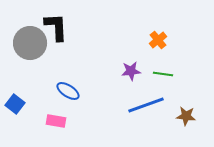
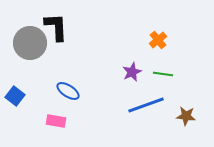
purple star: moved 1 px right, 1 px down; rotated 18 degrees counterclockwise
blue square: moved 8 px up
